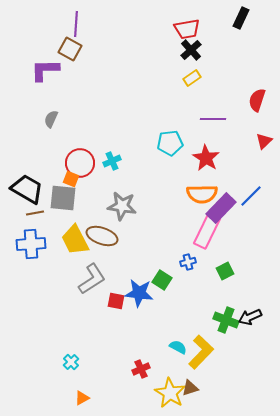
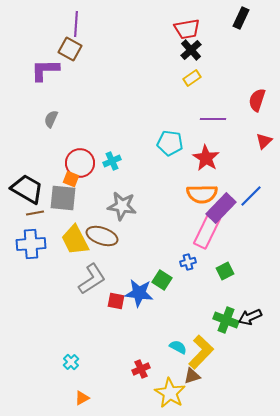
cyan pentagon at (170, 143): rotated 15 degrees clockwise
brown triangle at (190, 388): moved 2 px right, 12 px up
